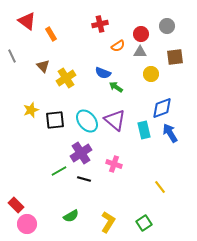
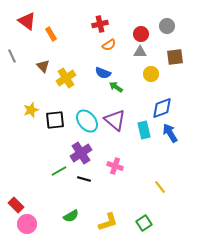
orange semicircle: moved 9 px left, 1 px up
pink cross: moved 1 px right, 2 px down
yellow L-shape: rotated 40 degrees clockwise
